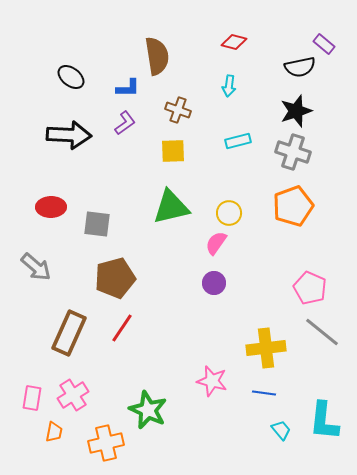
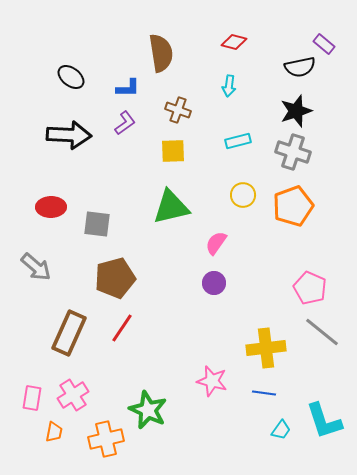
brown semicircle: moved 4 px right, 3 px up
yellow circle: moved 14 px right, 18 px up
cyan L-shape: rotated 24 degrees counterclockwise
cyan trapezoid: rotated 75 degrees clockwise
orange cross: moved 4 px up
